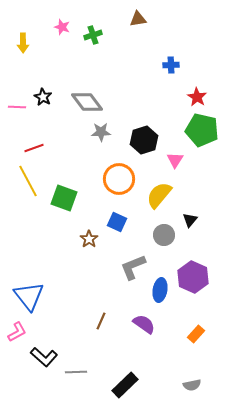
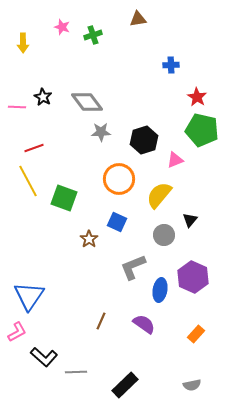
pink triangle: rotated 36 degrees clockwise
blue triangle: rotated 12 degrees clockwise
